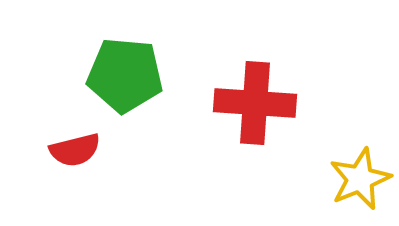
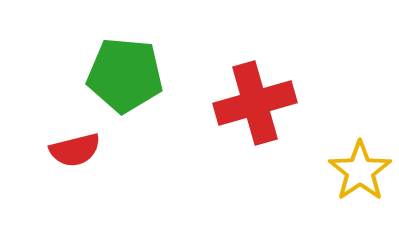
red cross: rotated 20 degrees counterclockwise
yellow star: moved 8 px up; rotated 12 degrees counterclockwise
